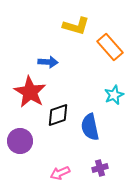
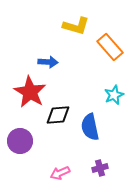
black diamond: rotated 15 degrees clockwise
